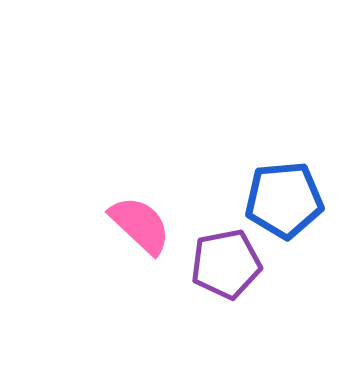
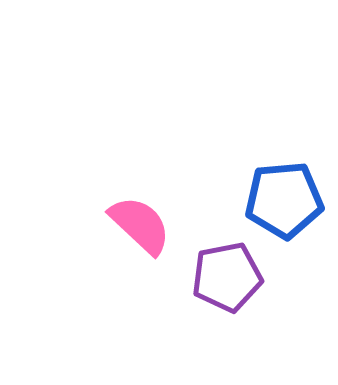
purple pentagon: moved 1 px right, 13 px down
